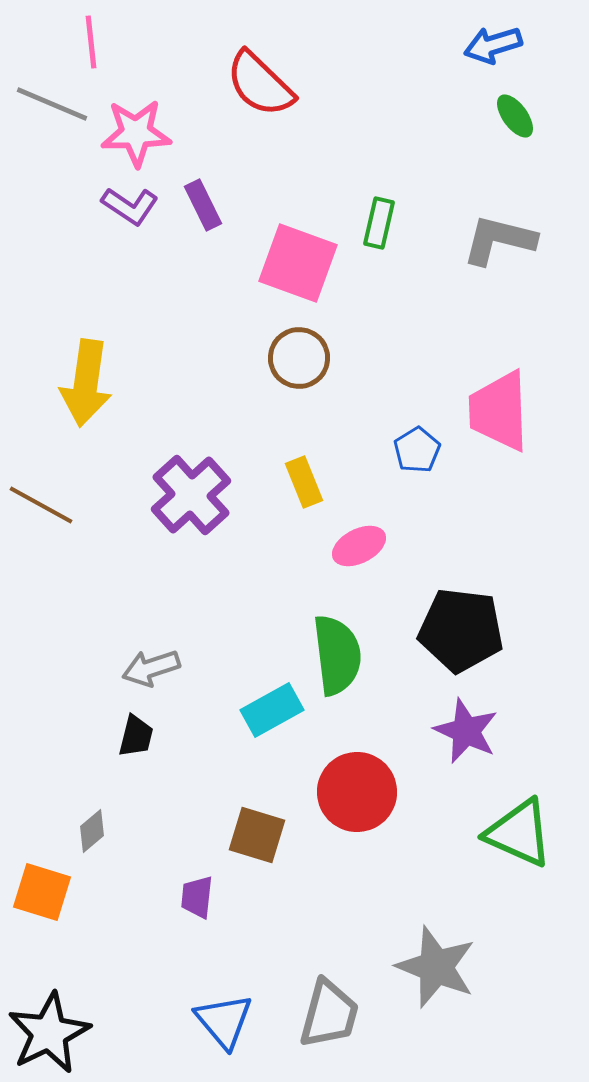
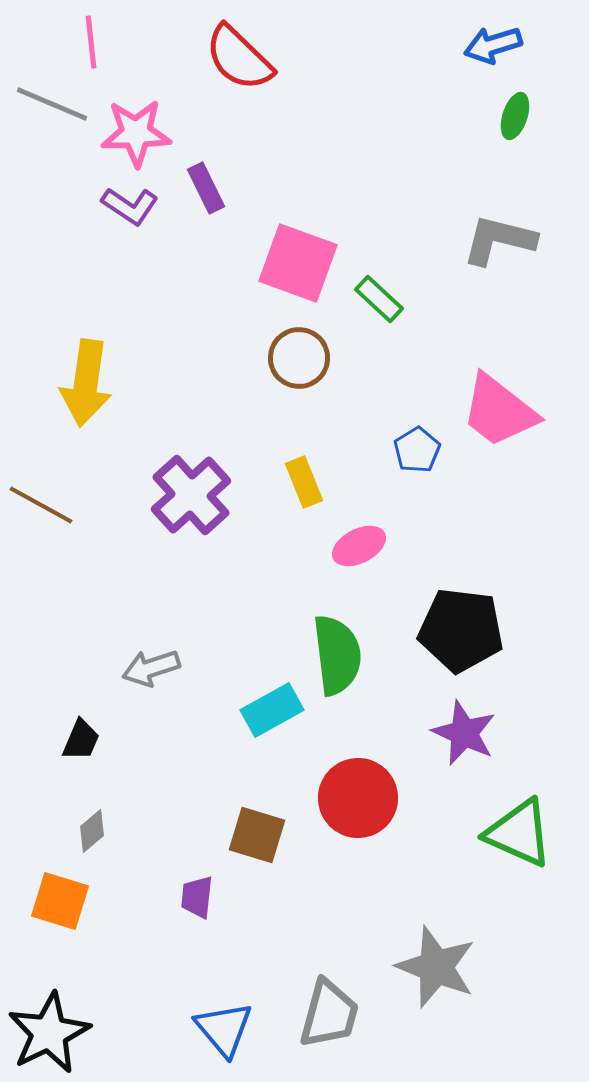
red semicircle: moved 21 px left, 26 px up
green ellipse: rotated 54 degrees clockwise
purple rectangle: moved 3 px right, 17 px up
green rectangle: moved 76 px down; rotated 60 degrees counterclockwise
pink trapezoid: rotated 50 degrees counterclockwise
purple star: moved 2 px left, 2 px down
black trapezoid: moved 55 px left, 4 px down; rotated 9 degrees clockwise
red circle: moved 1 px right, 6 px down
orange square: moved 18 px right, 9 px down
blue triangle: moved 8 px down
